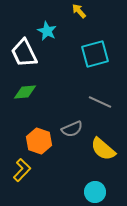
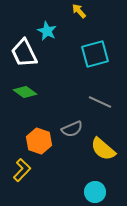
green diamond: rotated 40 degrees clockwise
